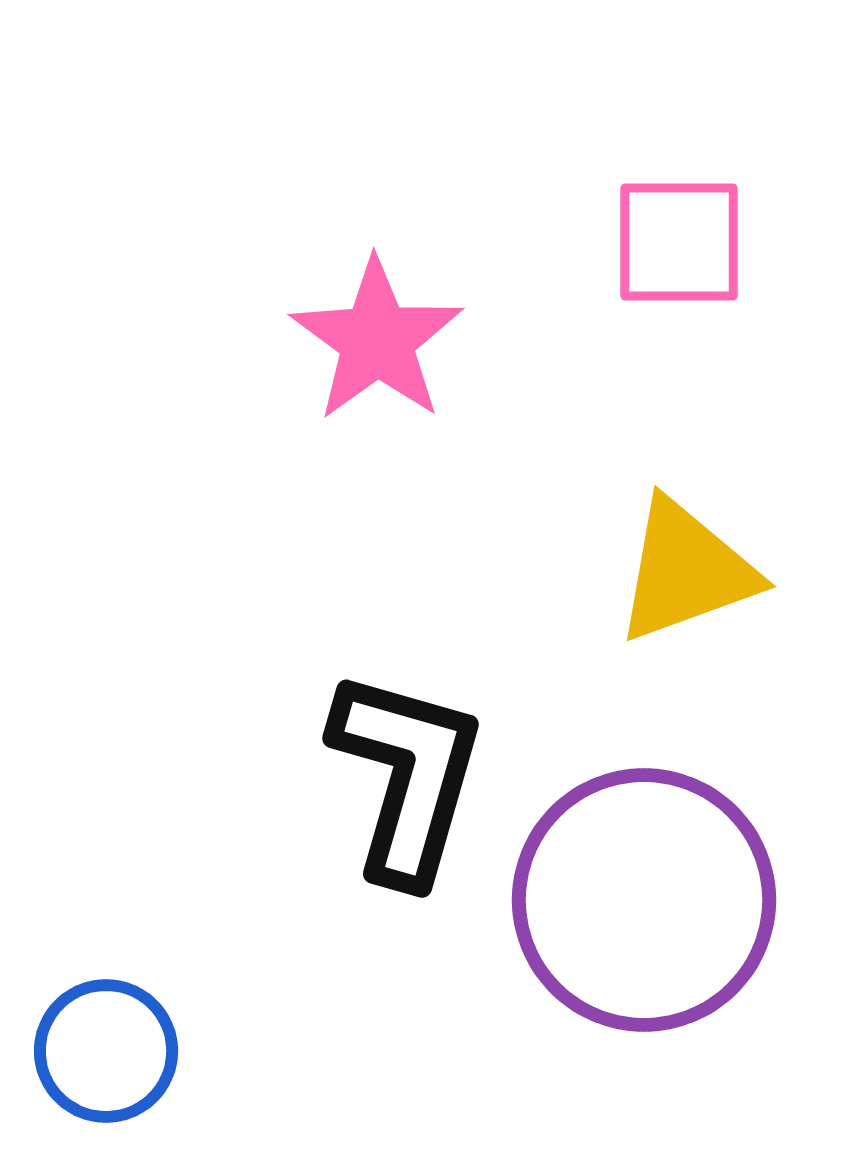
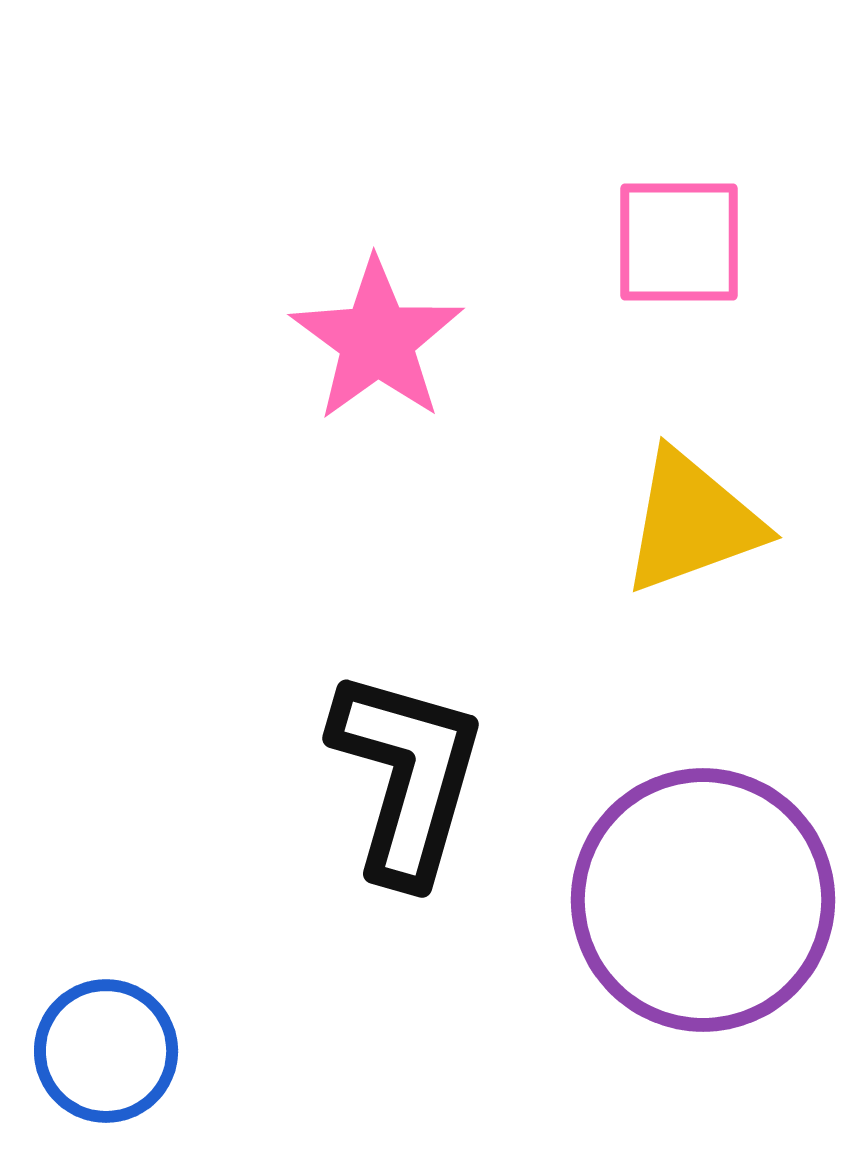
yellow triangle: moved 6 px right, 49 px up
purple circle: moved 59 px right
